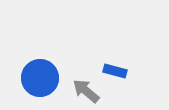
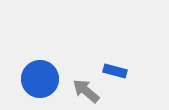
blue circle: moved 1 px down
